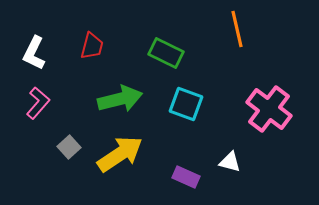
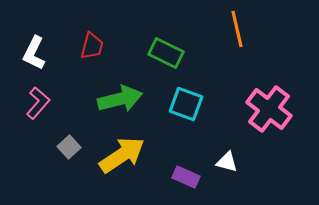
yellow arrow: moved 2 px right, 1 px down
white triangle: moved 3 px left
